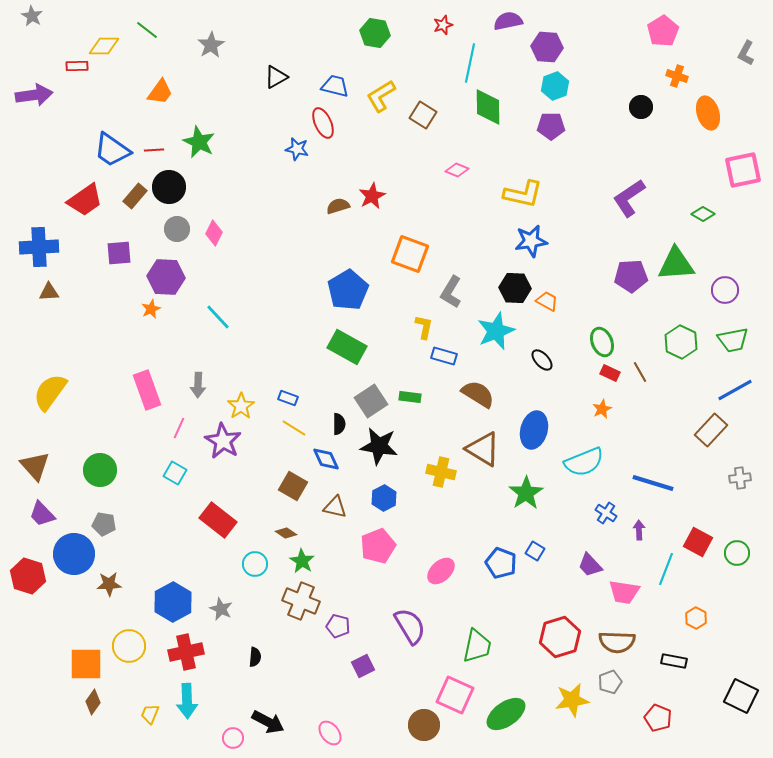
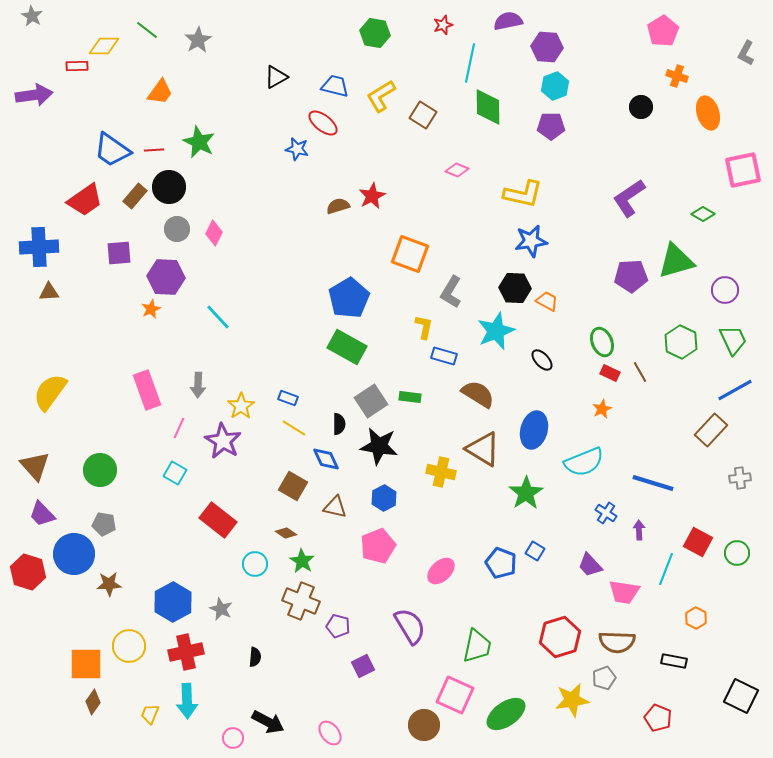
gray star at (211, 45): moved 13 px left, 5 px up
red ellipse at (323, 123): rotated 28 degrees counterclockwise
green triangle at (676, 264): moved 3 px up; rotated 12 degrees counterclockwise
blue pentagon at (348, 290): moved 1 px right, 8 px down
green trapezoid at (733, 340): rotated 104 degrees counterclockwise
red hexagon at (28, 576): moved 4 px up
gray pentagon at (610, 682): moved 6 px left, 4 px up
